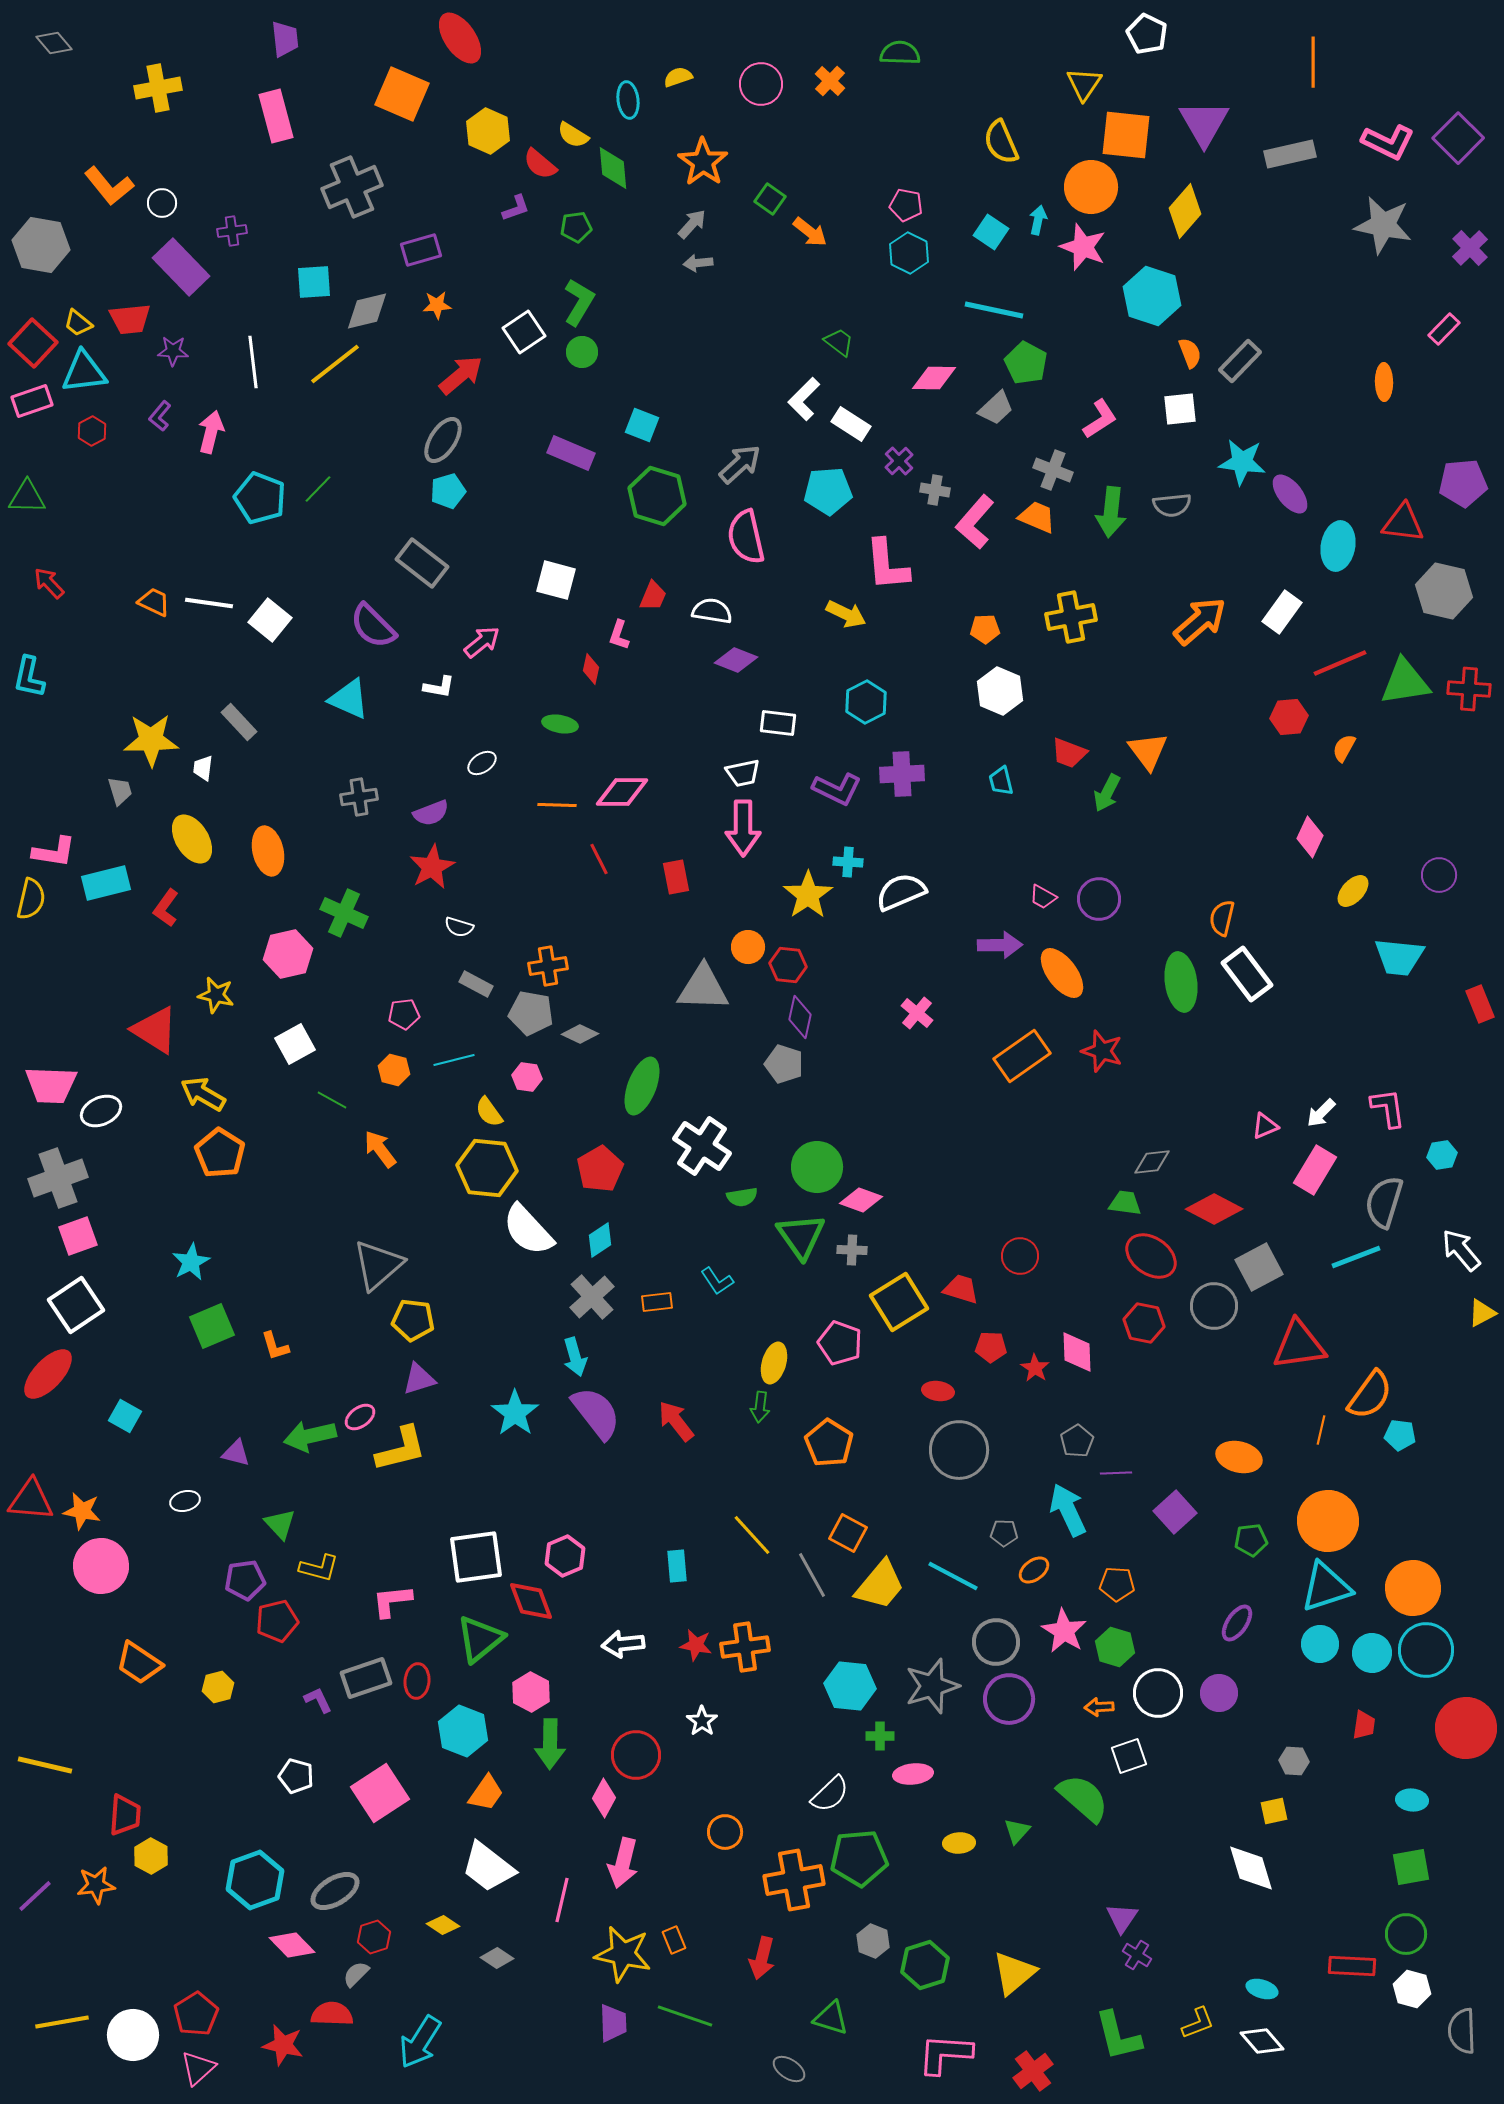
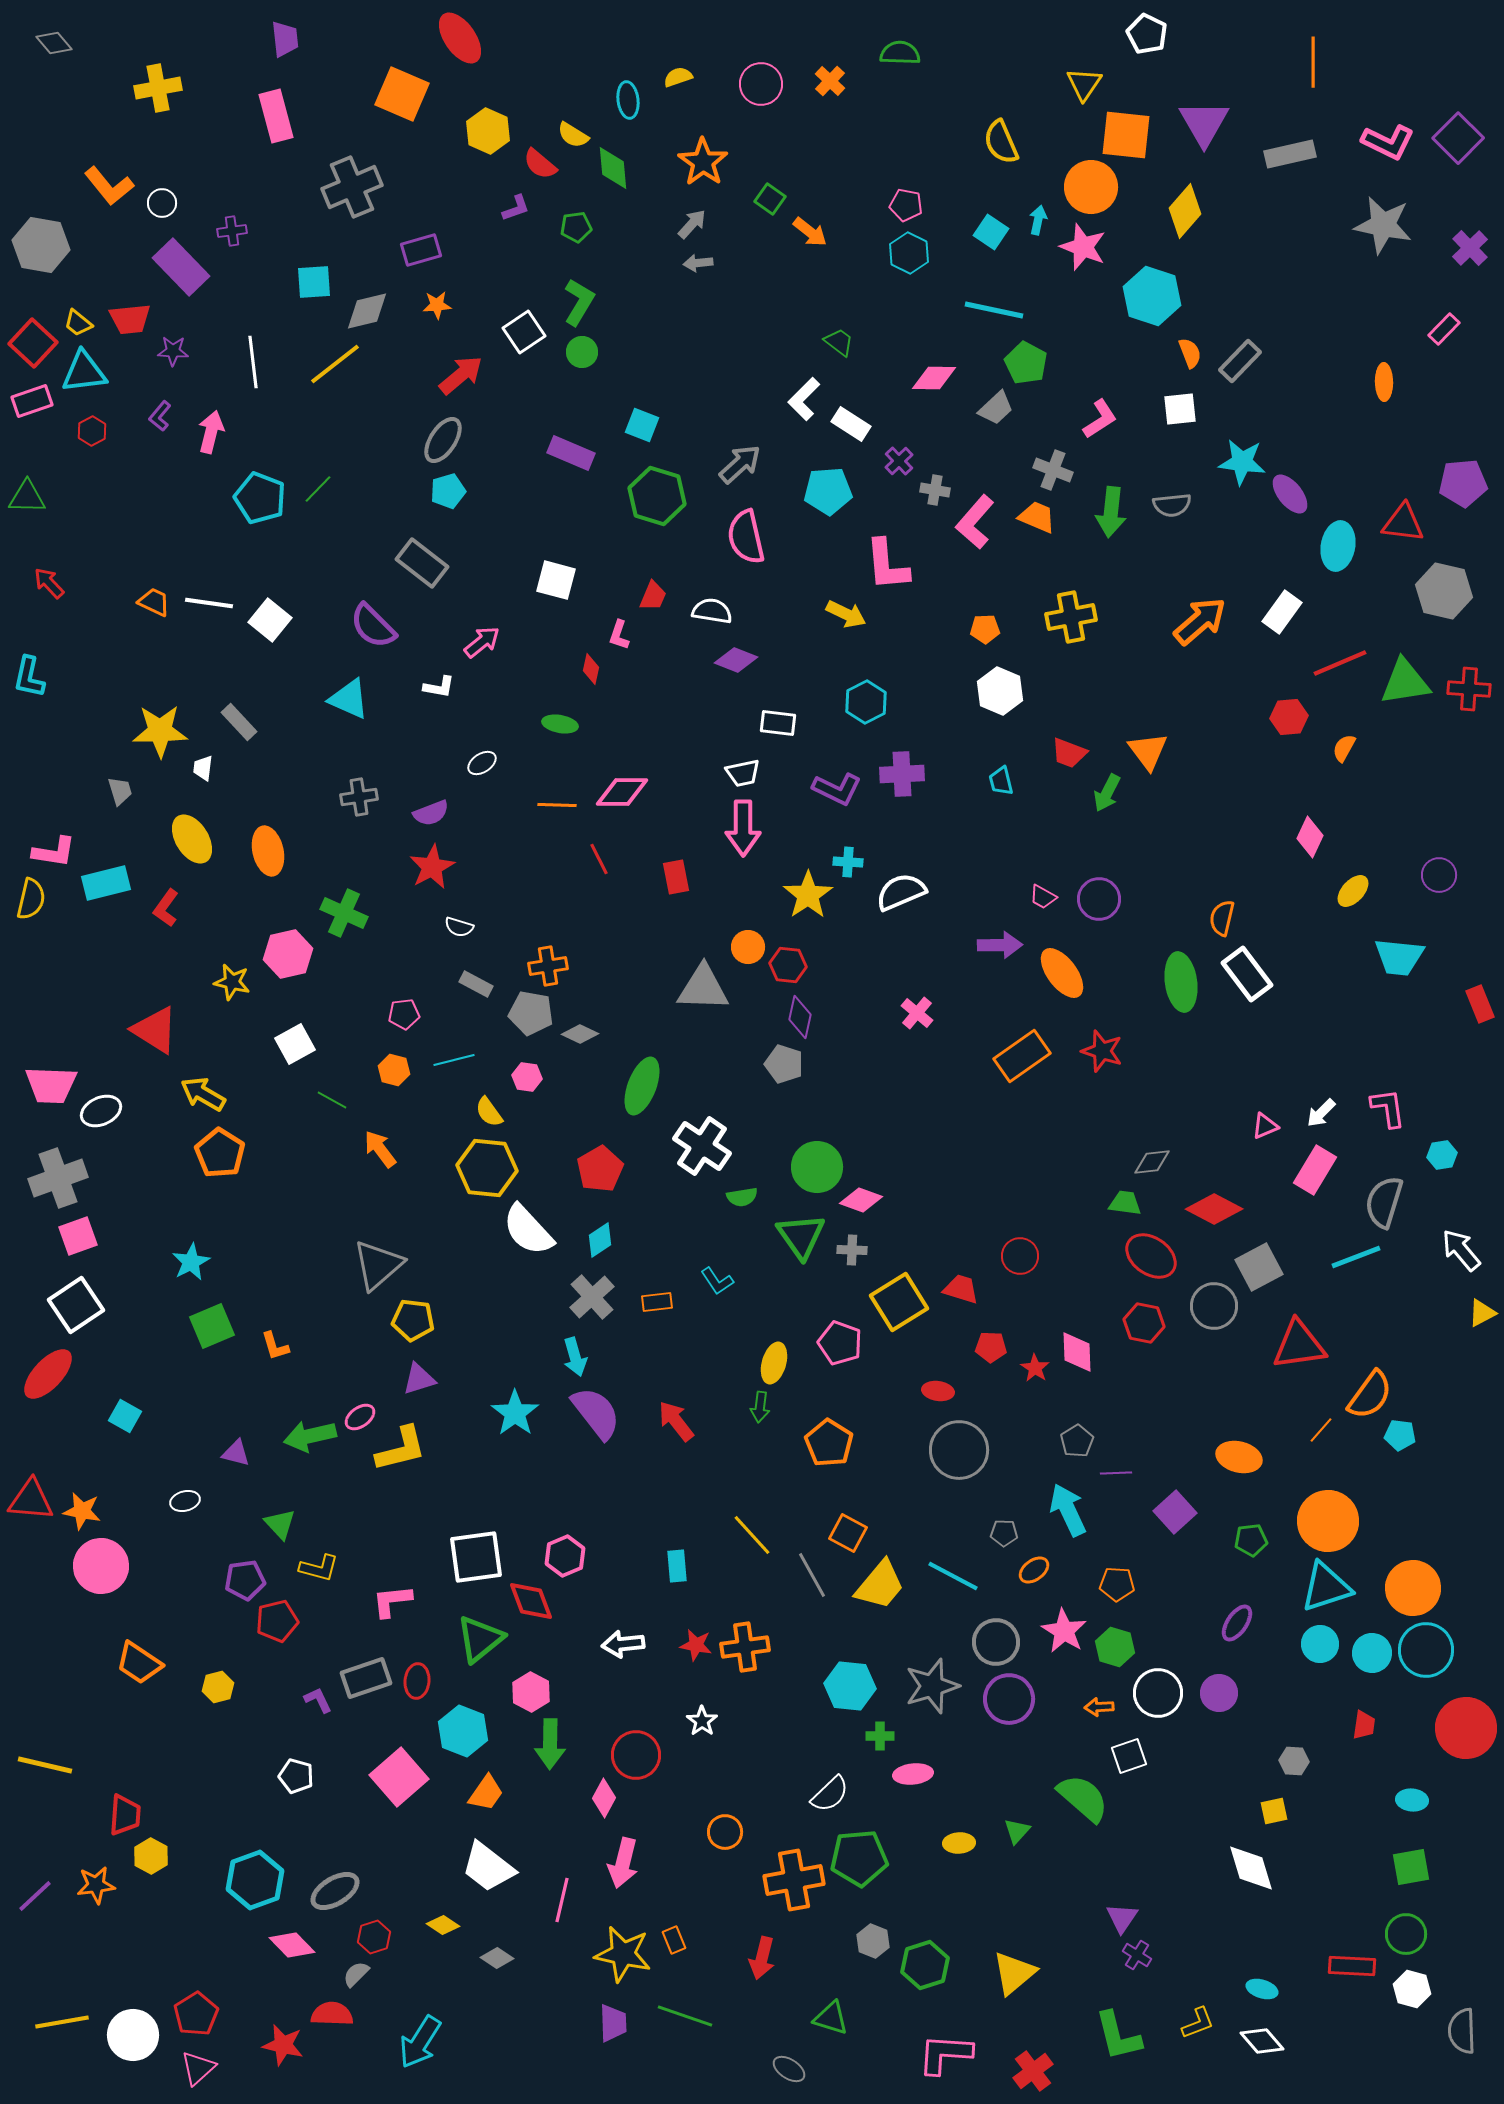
yellow star at (151, 740): moved 9 px right, 9 px up
yellow star at (216, 995): moved 16 px right, 13 px up
orange line at (1321, 1430): rotated 28 degrees clockwise
pink square at (380, 1793): moved 19 px right, 16 px up; rotated 8 degrees counterclockwise
